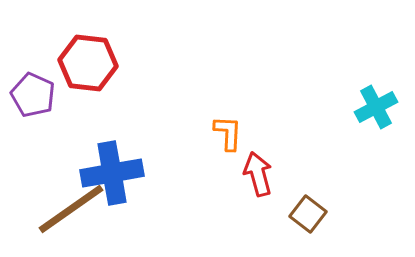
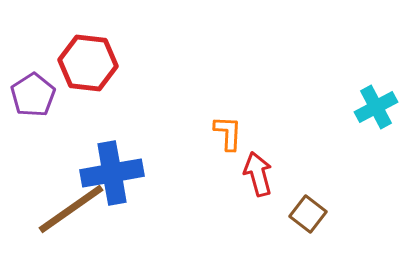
purple pentagon: rotated 15 degrees clockwise
